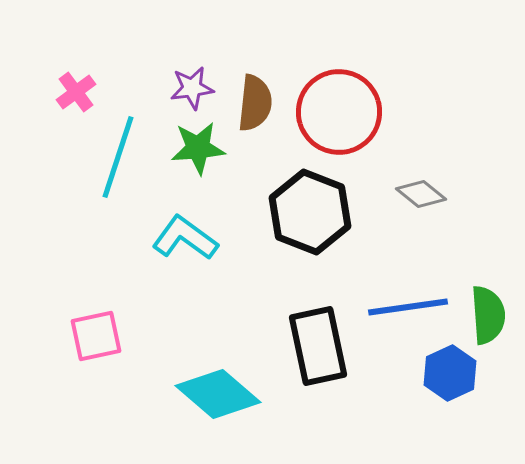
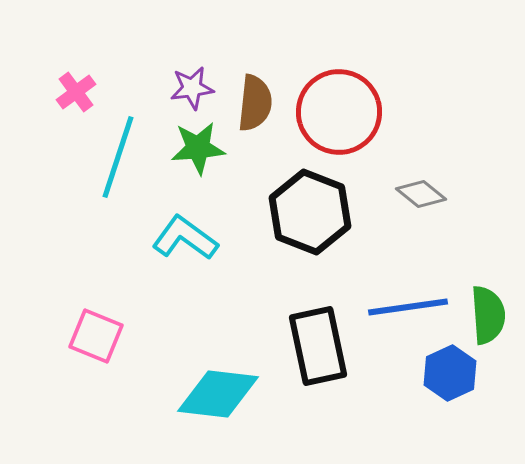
pink square: rotated 34 degrees clockwise
cyan diamond: rotated 34 degrees counterclockwise
